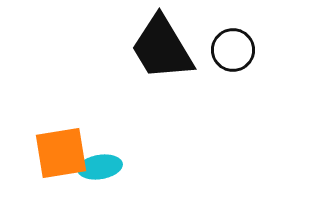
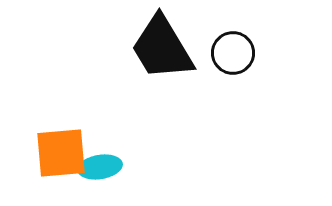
black circle: moved 3 px down
orange square: rotated 4 degrees clockwise
